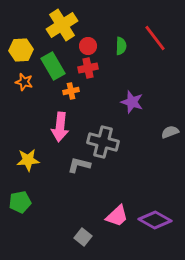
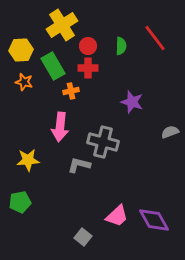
red cross: rotated 12 degrees clockwise
purple diamond: moved 1 px left; rotated 32 degrees clockwise
